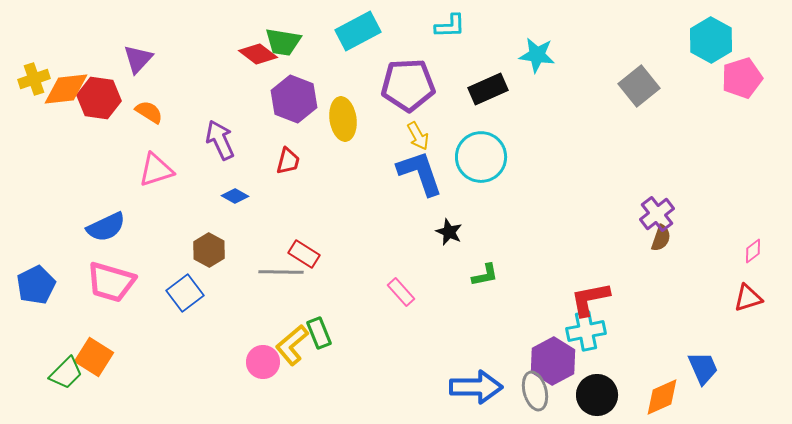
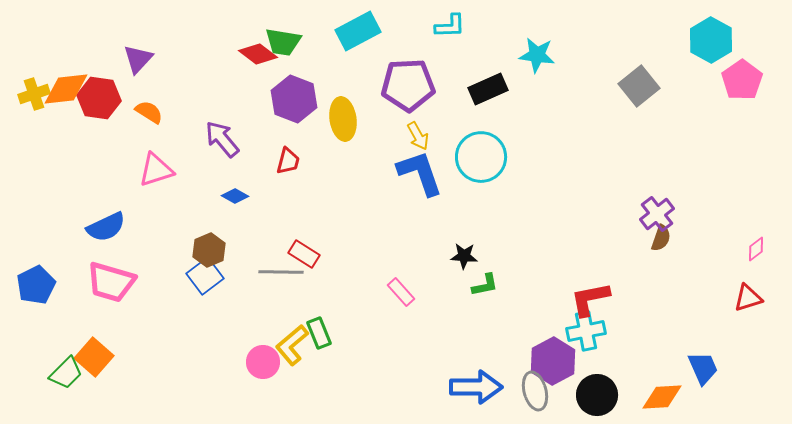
pink pentagon at (742, 78): moved 2 px down; rotated 18 degrees counterclockwise
yellow cross at (34, 79): moved 15 px down
purple arrow at (220, 140): moved 2 px right, 1 px up; rotated 15 degrees counterclockwise
black star at (449, 232): moved 15 px right, 24 px down; rotated 20 degrees counterclockwise
brown hexagon at (209, 250): rotated 8 degrees clockwise
pink diamond at (753, 251): moved 3 px right, 2 px up
green L-shape at (485, 275): moved 10 px down
blue square at (185, 293): moved 20 px right, 17 px up
orange square at (94, 357): rotated 9 degrees clockwise
orange diamond at (662, 397): rotated 21 degrees clockwise
